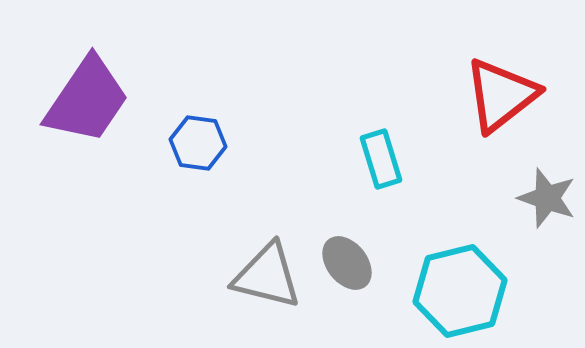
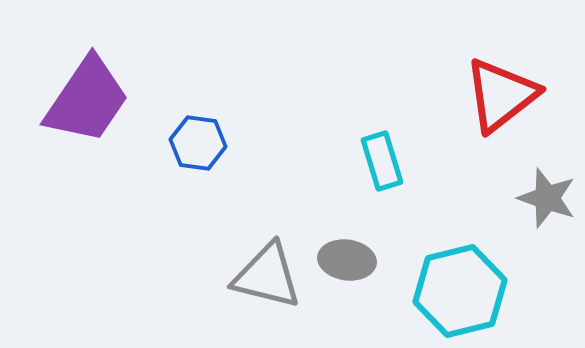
cyan rectangle: moved 1 px right, 2 px down
gray ellipse: moved 3 px up; rotated 44 degrees counterclockwise
